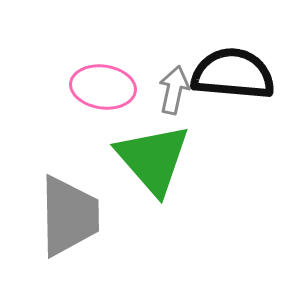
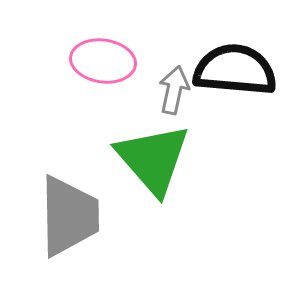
black semicircle: moved 2 px right, 4 px up
pink ellipse: moved 26 px up
